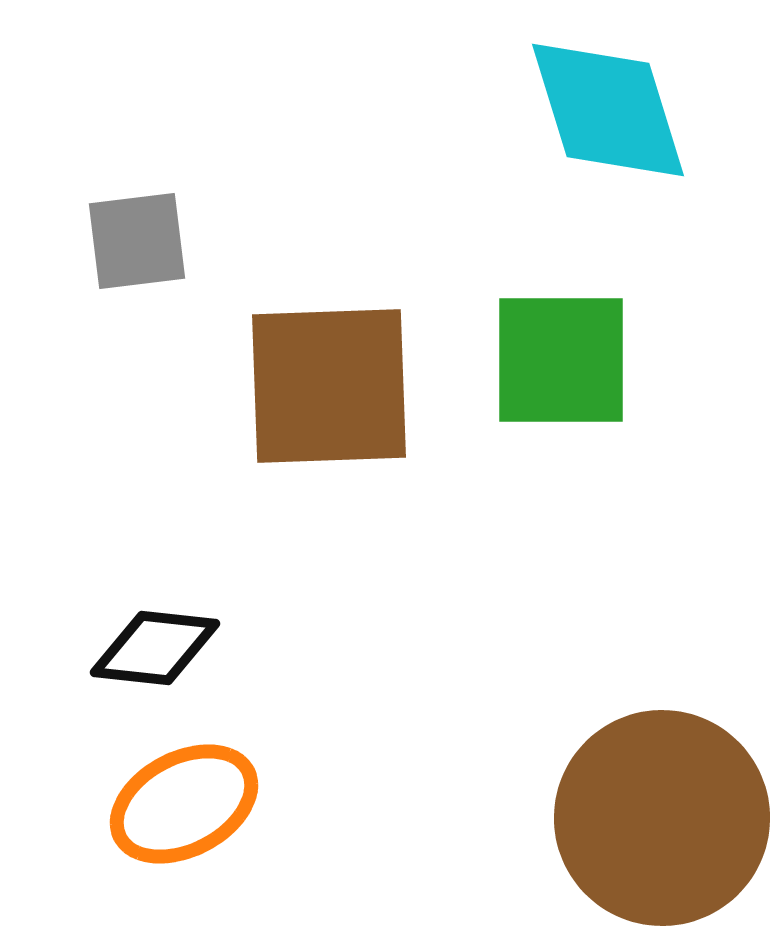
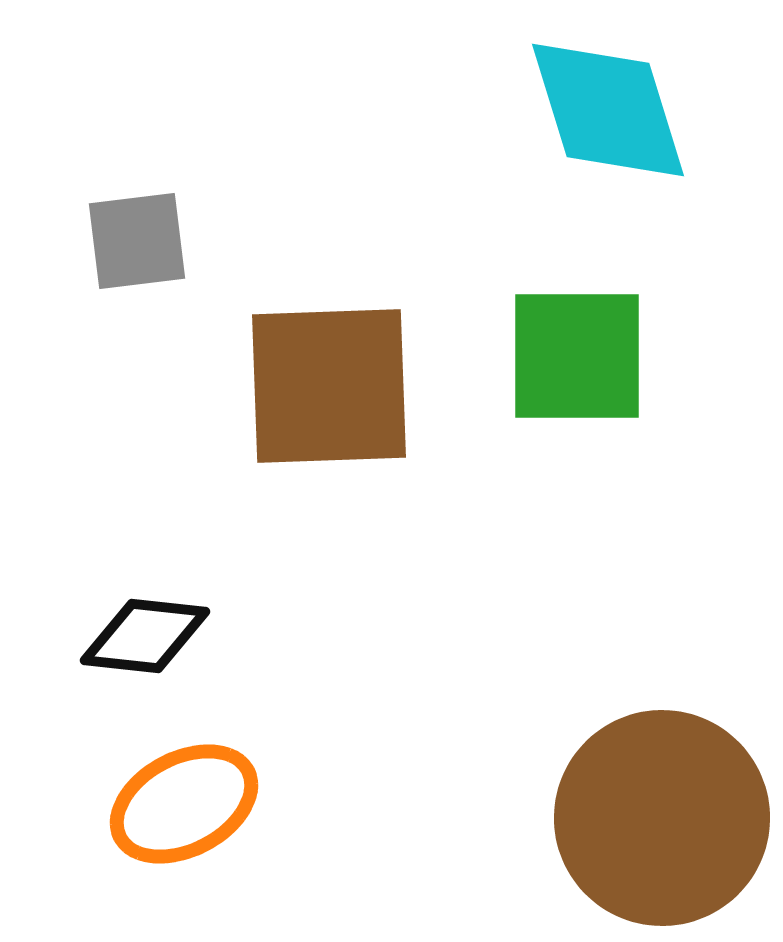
green square: moved 16 px right, 4 px up
black diamond: moved 10 px left, 12 px up
